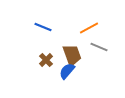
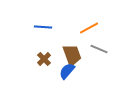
blue line: rotated 18 degrees counterclockwise
gray line: moved 2 px down
brown cross: moved 2 px left, 1 px up
